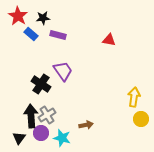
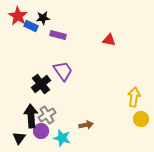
blue rectangle: moved 8 px up; rotated 16 degrees counterclockwise
black cross: rotated 18 degrees clockwise
purple circle: moved 2 px up
